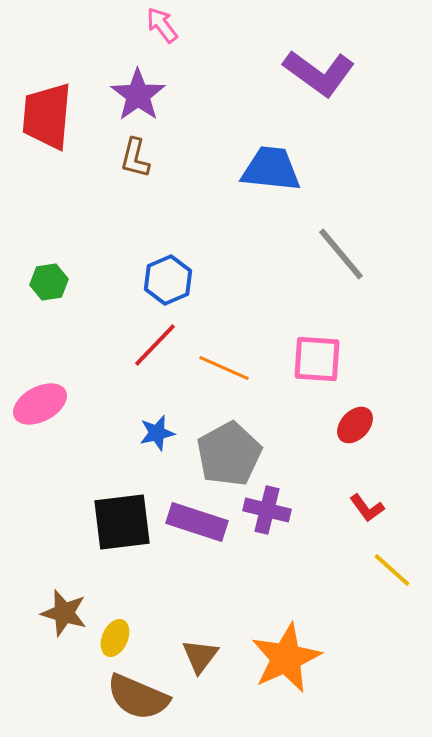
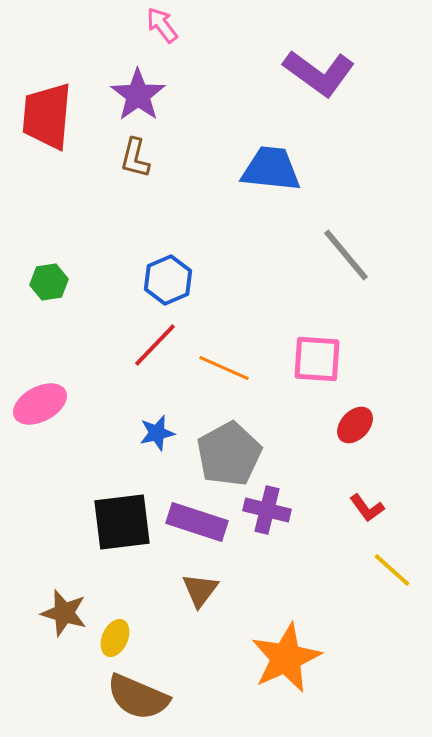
gray line: moved 5 px right, 1 px down
brown triangle: moved 66 px up
